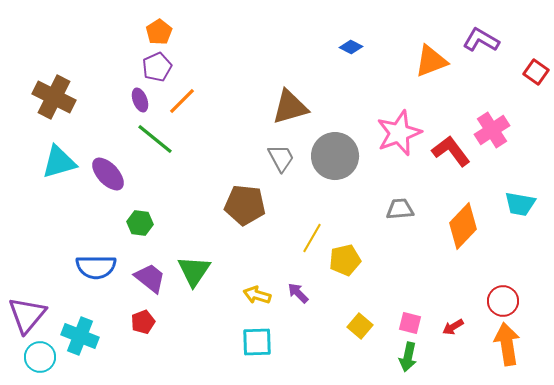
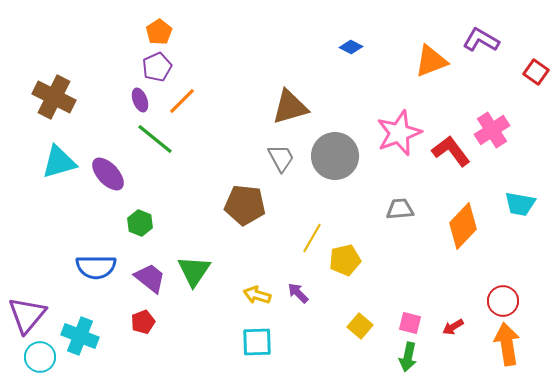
green hexagon at (140, 223): rotated 15 degrees clockwise
